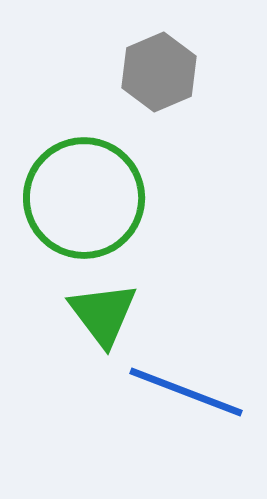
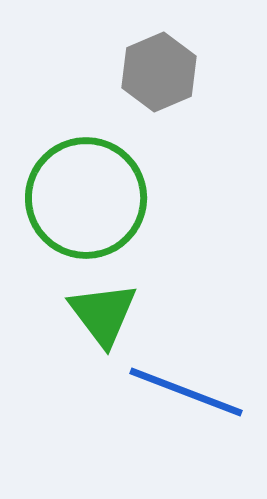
green circle: moved 2 px right
